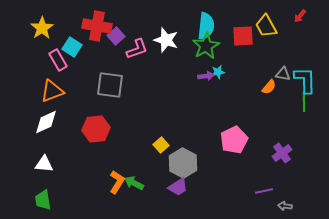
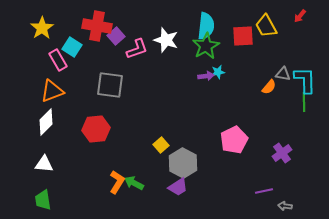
white diamond: rotated 20 degrees counterclockwise
